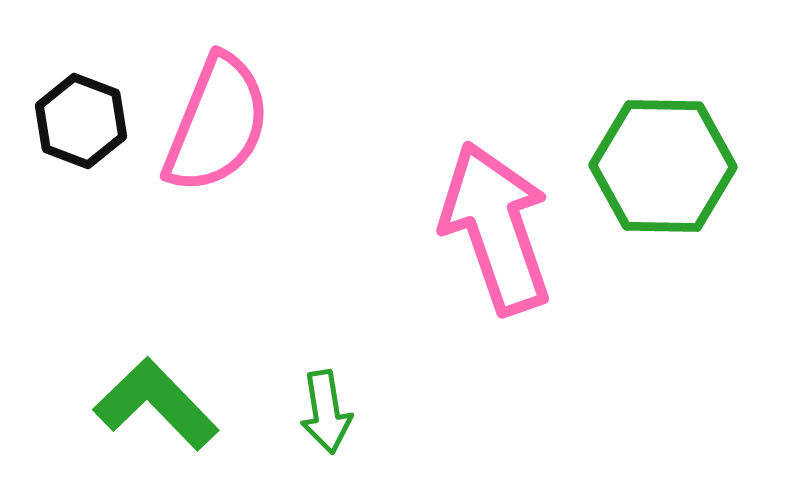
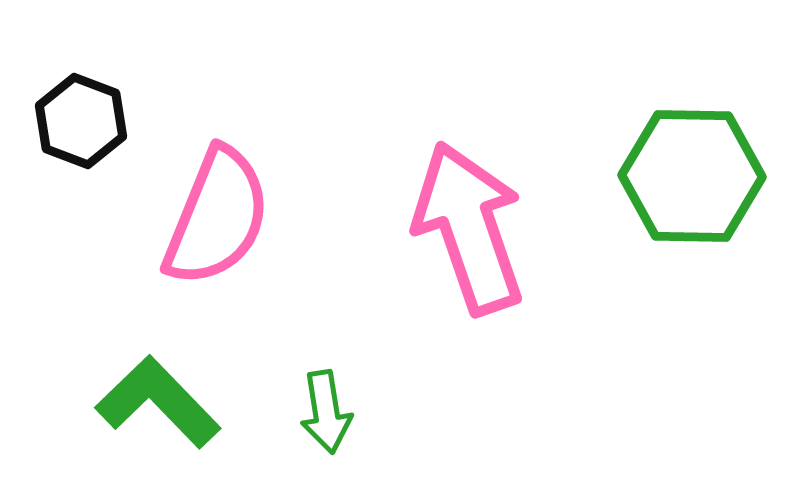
pink semicircle: moved 93 px down
green hexagon: moved 29 px right, 10 px down
pink arrow: moved 27 px left
green L-shape: moved 2 px right, 2 px up
